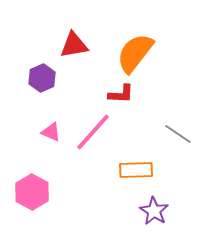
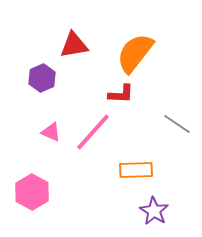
gray line: moved 1 px left, 10 px up
